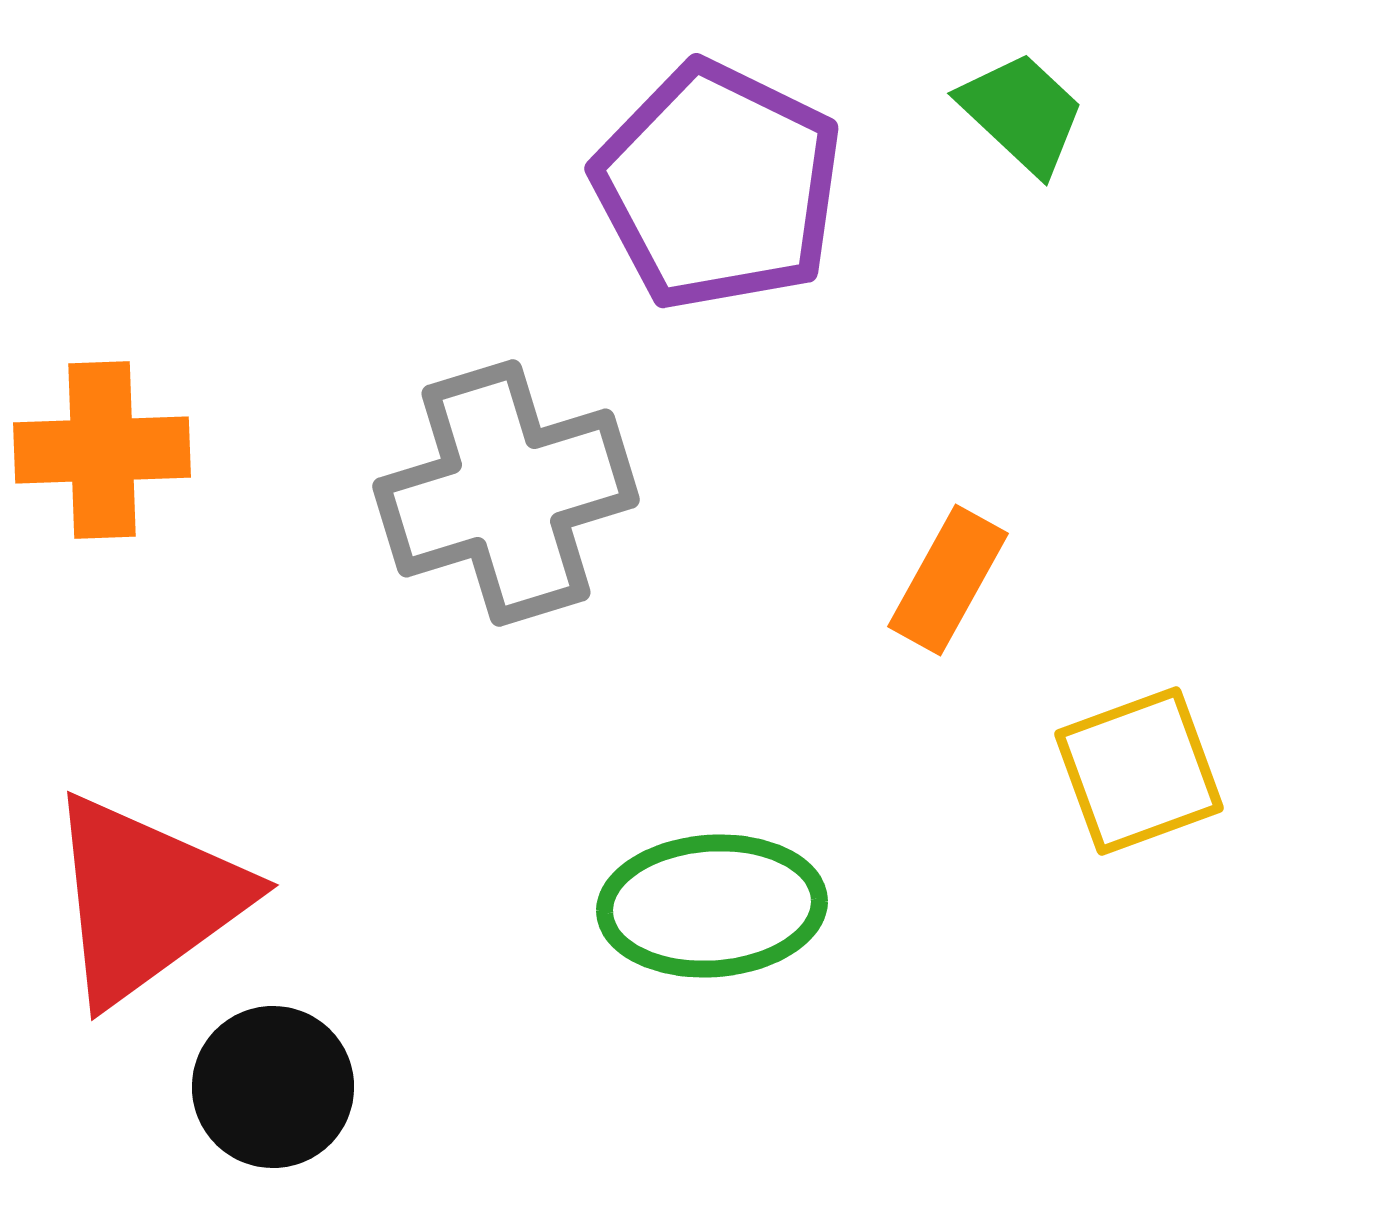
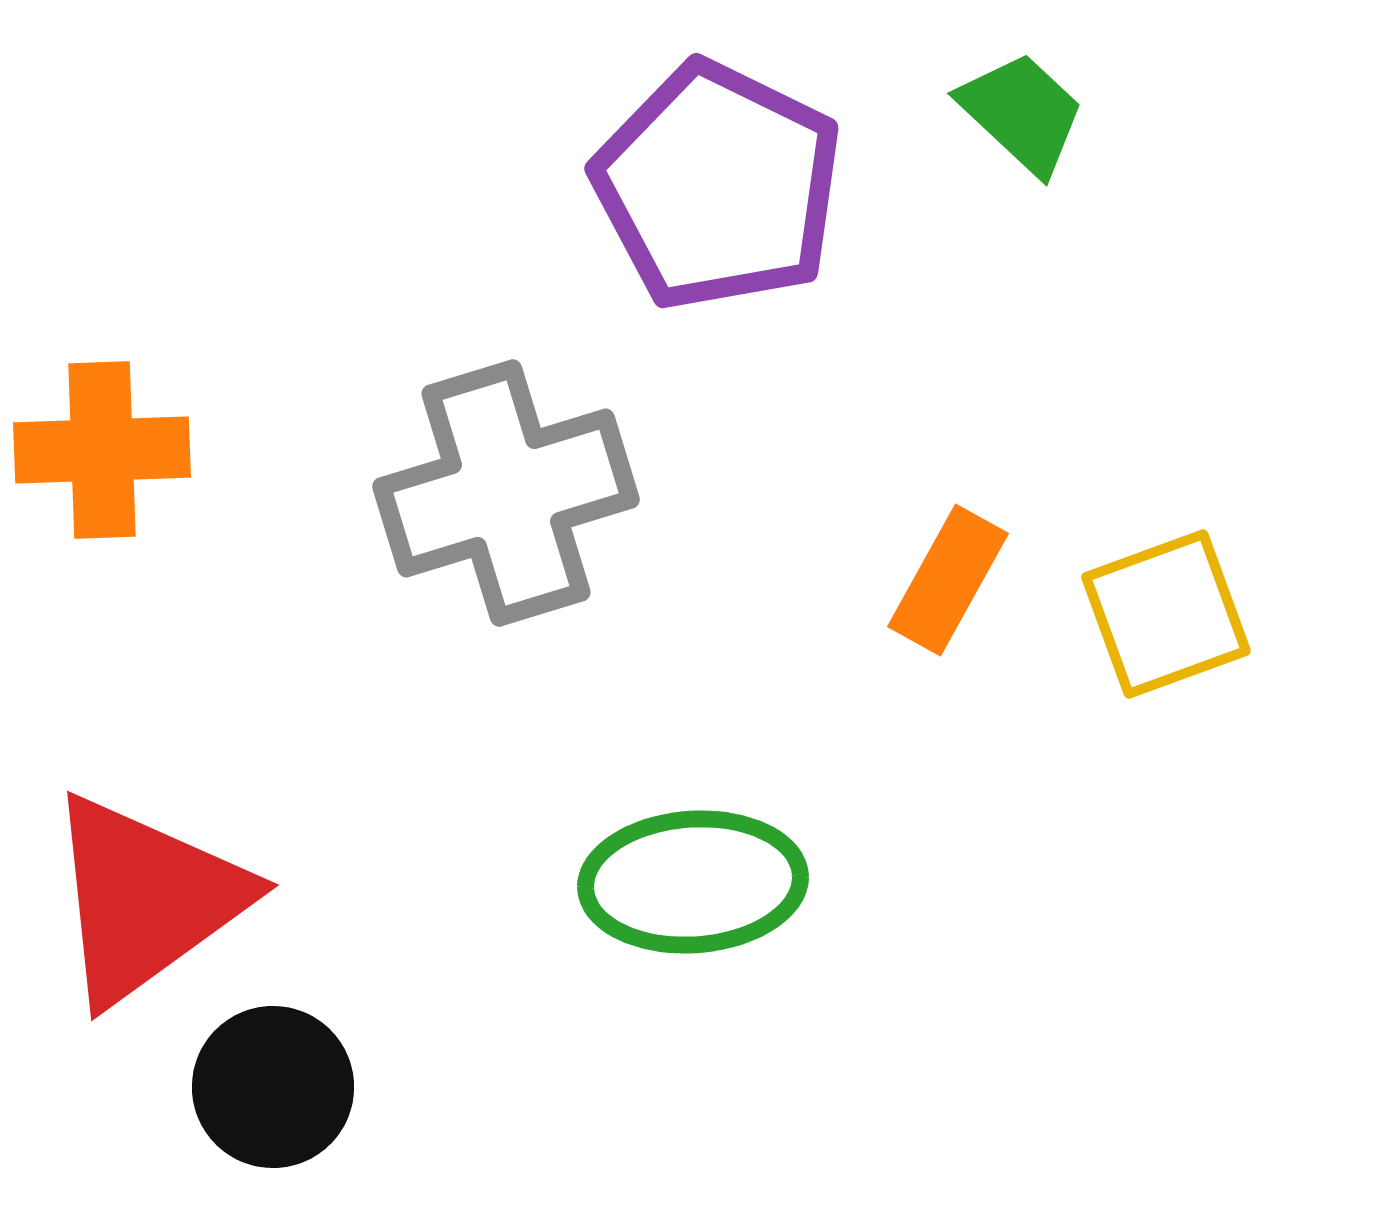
yellow square: moved 27 px right, 157 px up
green ellipse: moved 19 px left, 24 px up
